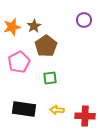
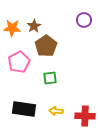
orange star: moved 1 px down; rotated 18 degrees clockwise
yellow arrow: moved 1 px left, 1 px down
